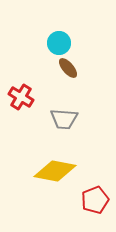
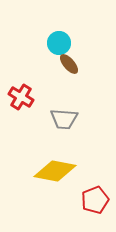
brown ellipse: moved 1 px right, 4 px up
